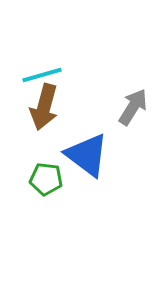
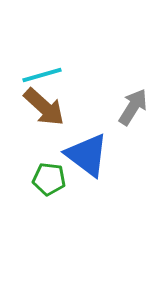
brown arrow: rotated 63 degrees counterclockwise
green pentagon: moved 3 px right
